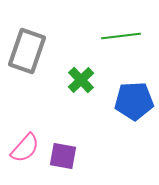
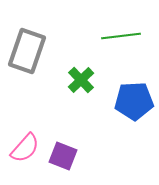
purple square: rotated 12 degrees clockwise
